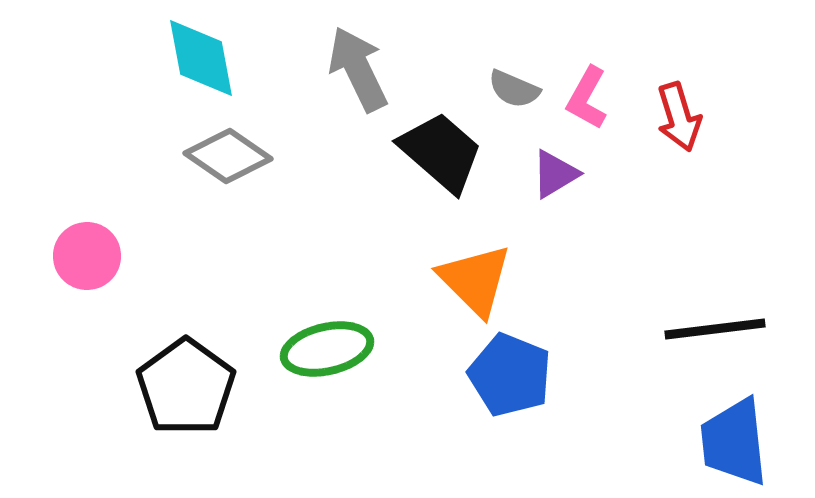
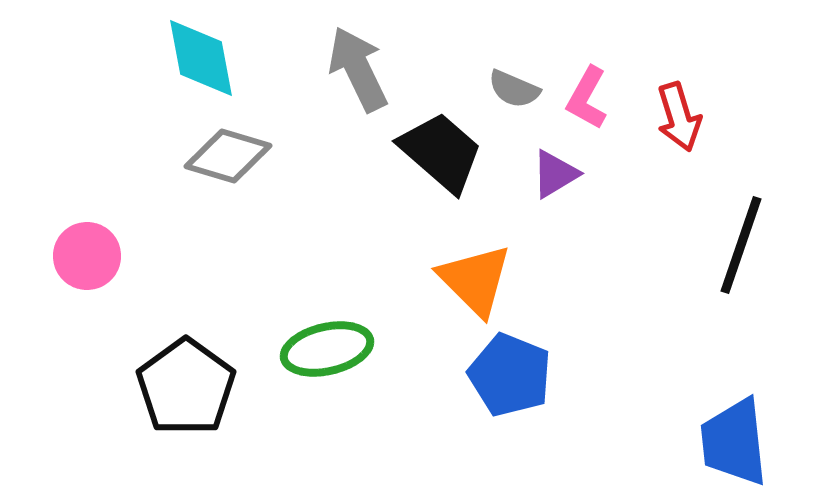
gray diamond: rotated 18 degrees counterclockwise
black line: moved 26 px right, 84 px up; rotated 64 degrees counterclockwise
